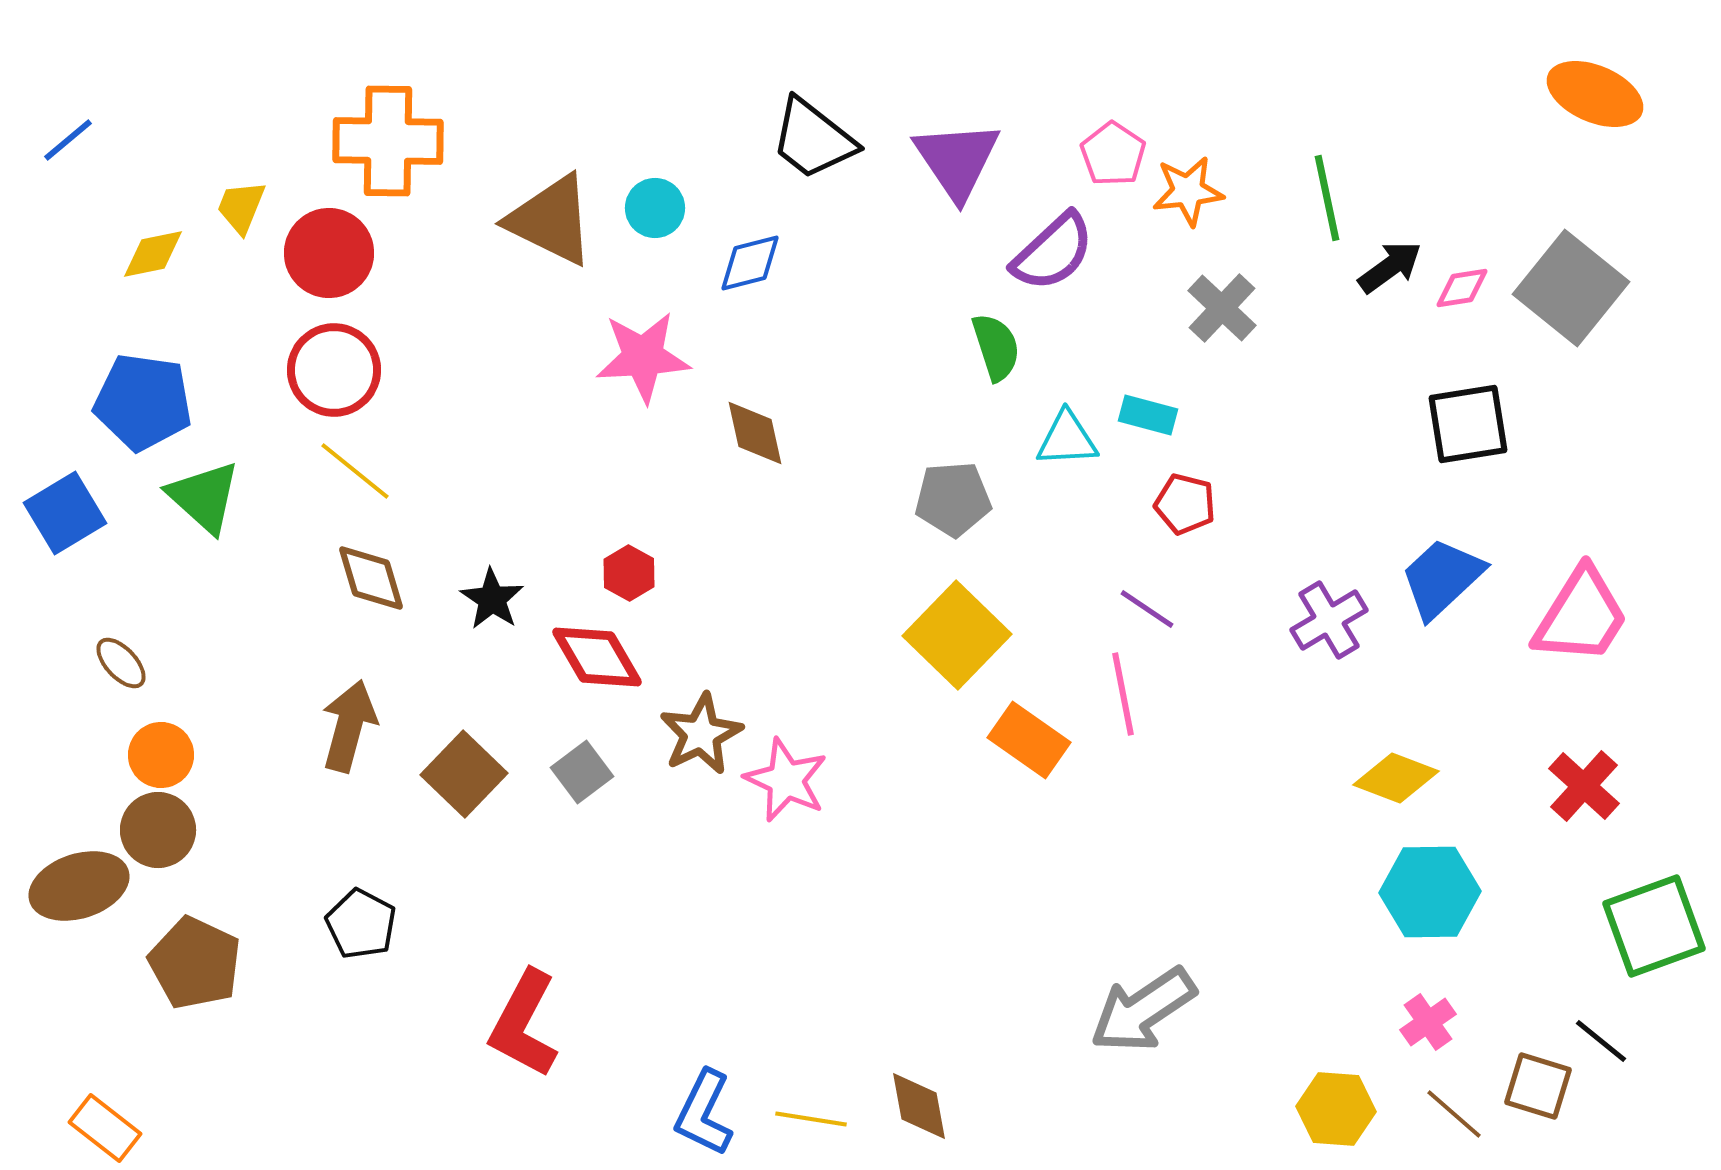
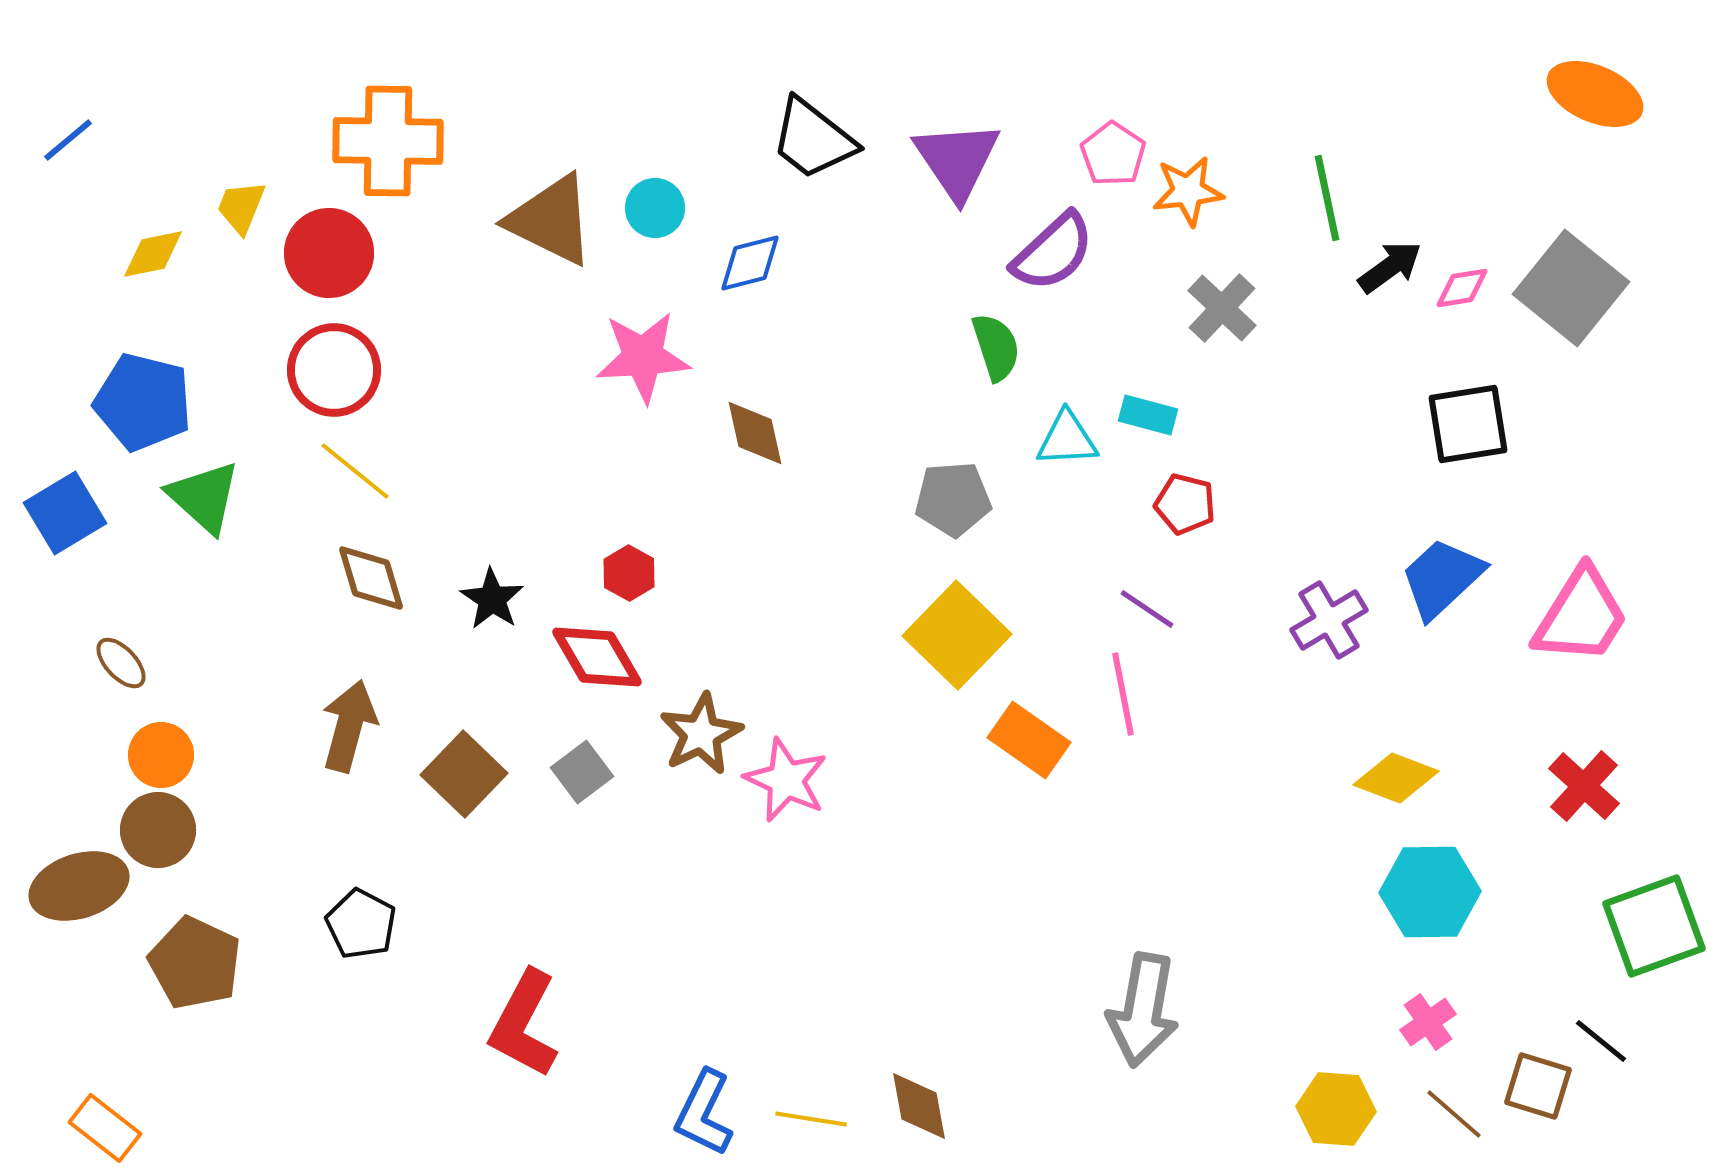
blue pentagon at (143, 402): rotated 6 degrees clockwise
gray arrow at (1143, 1010): rotated 46 degrees counterclockwise
